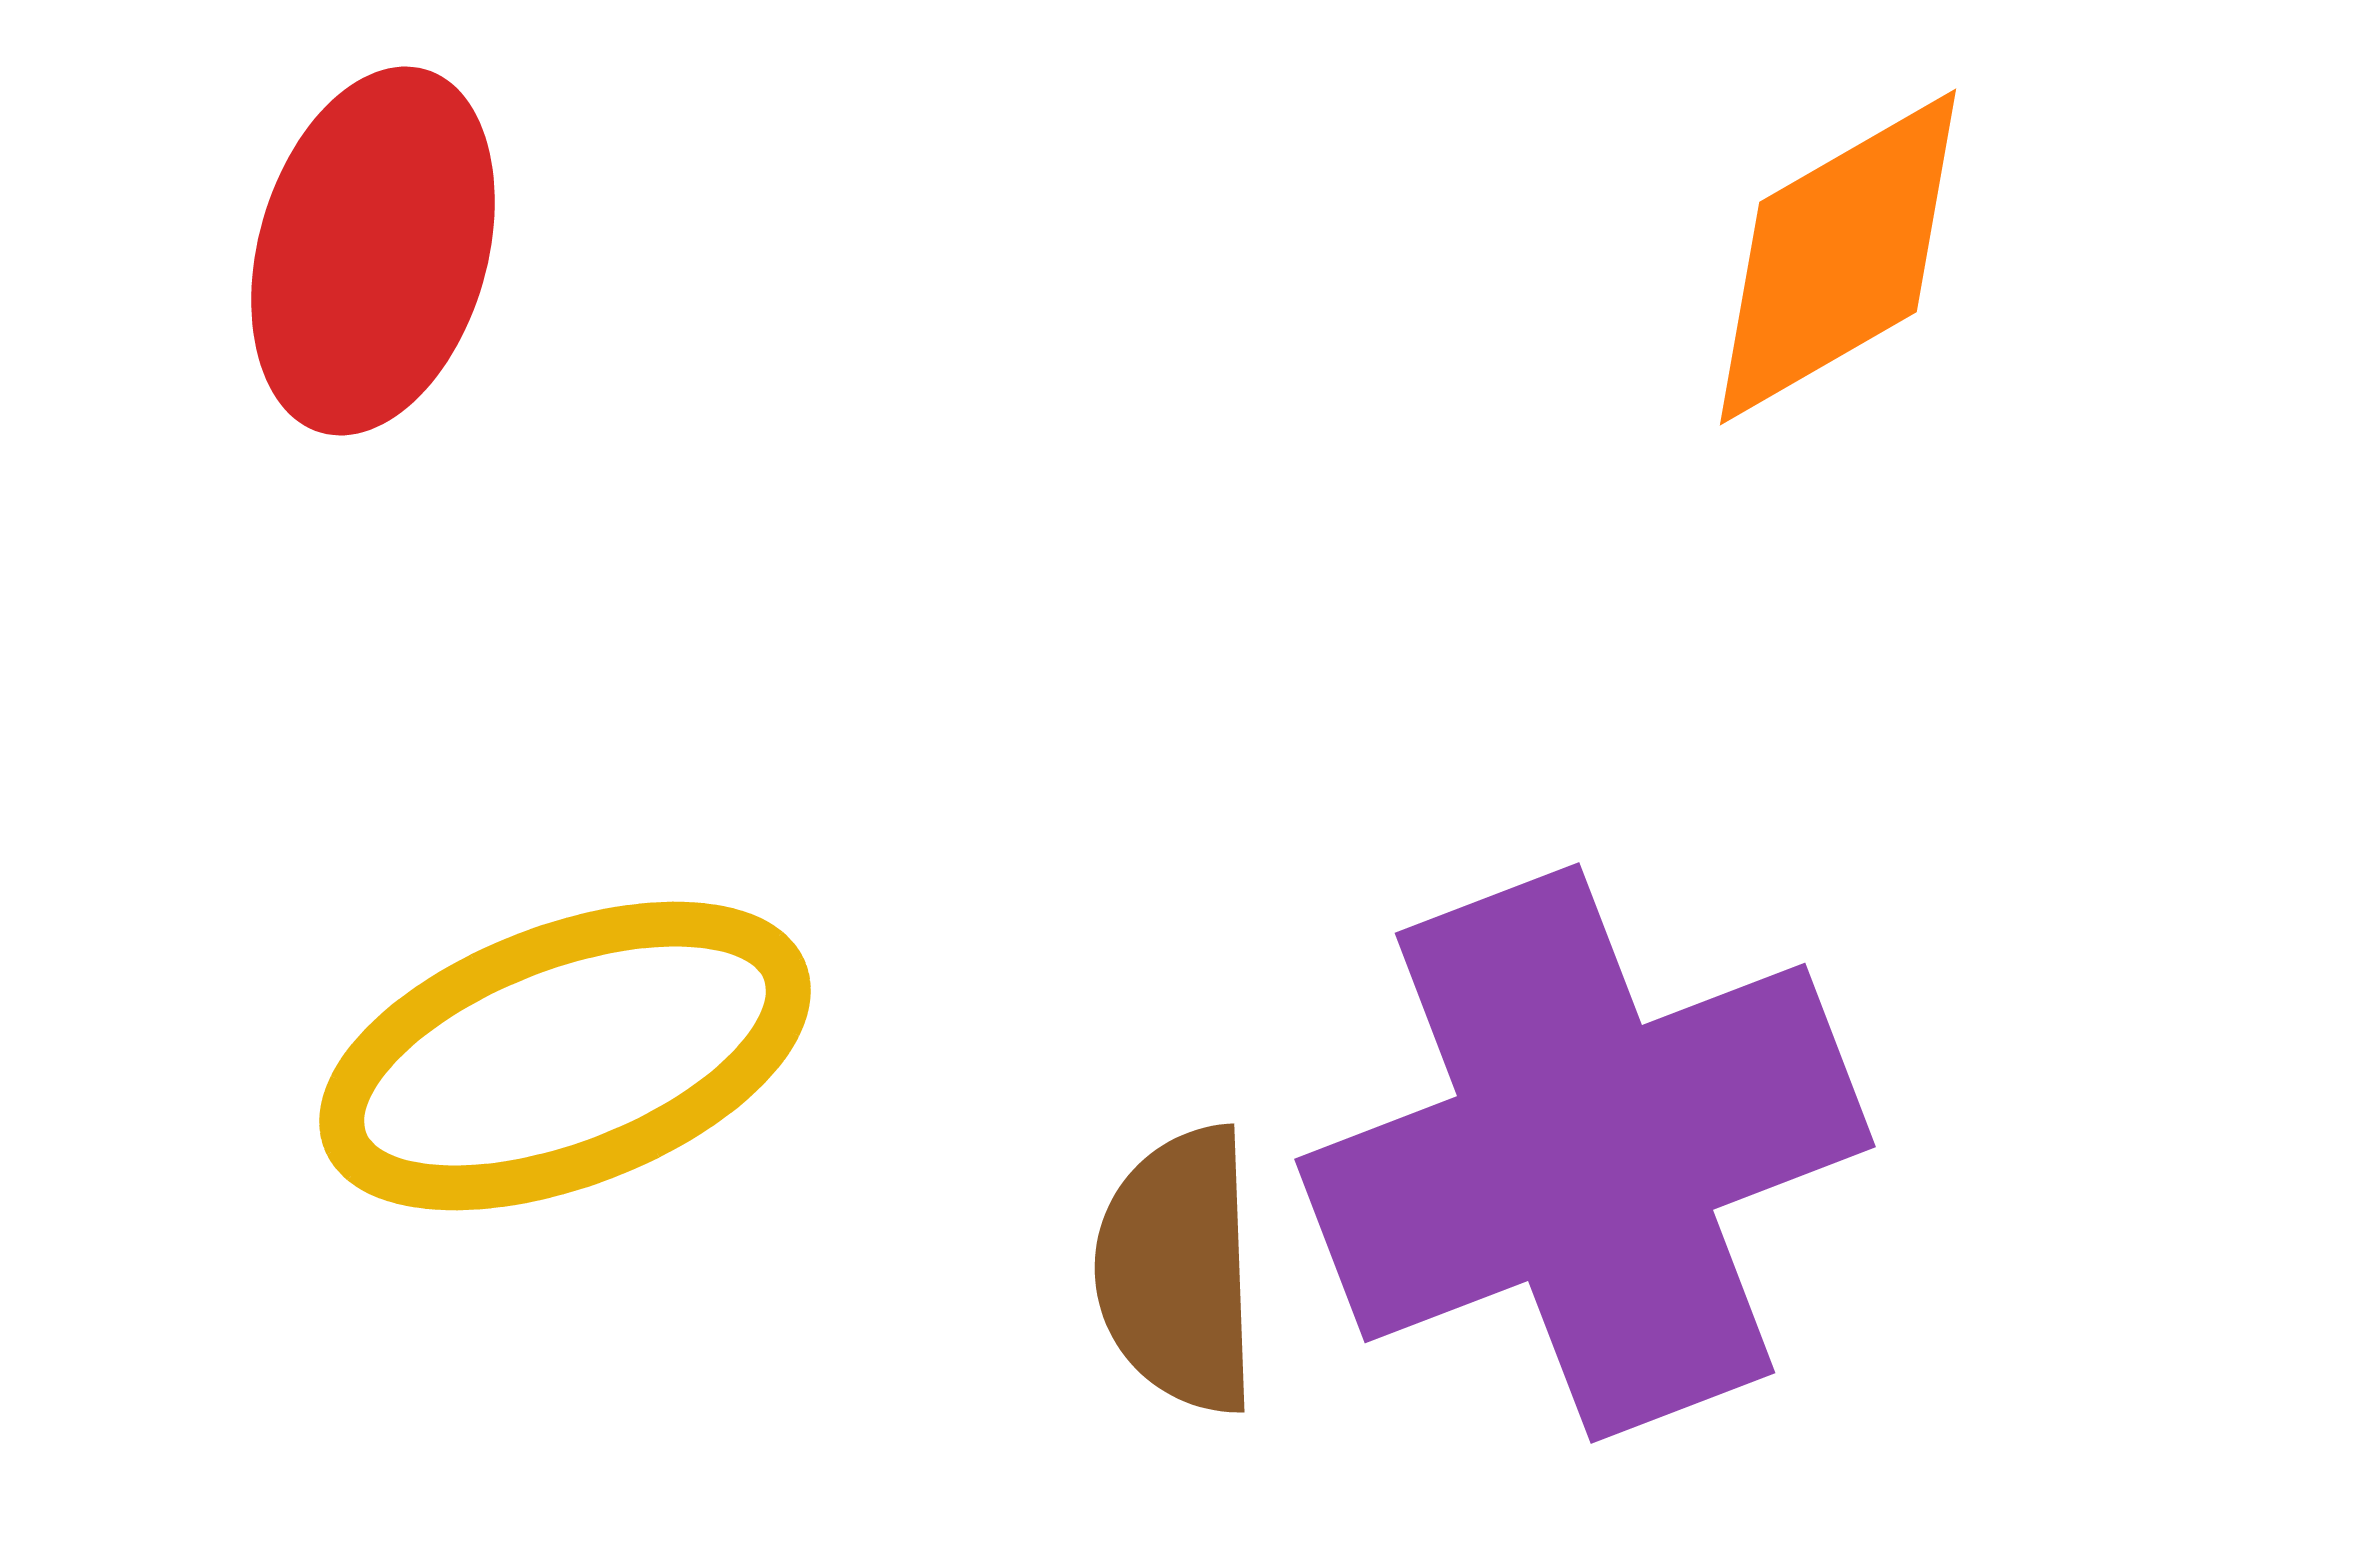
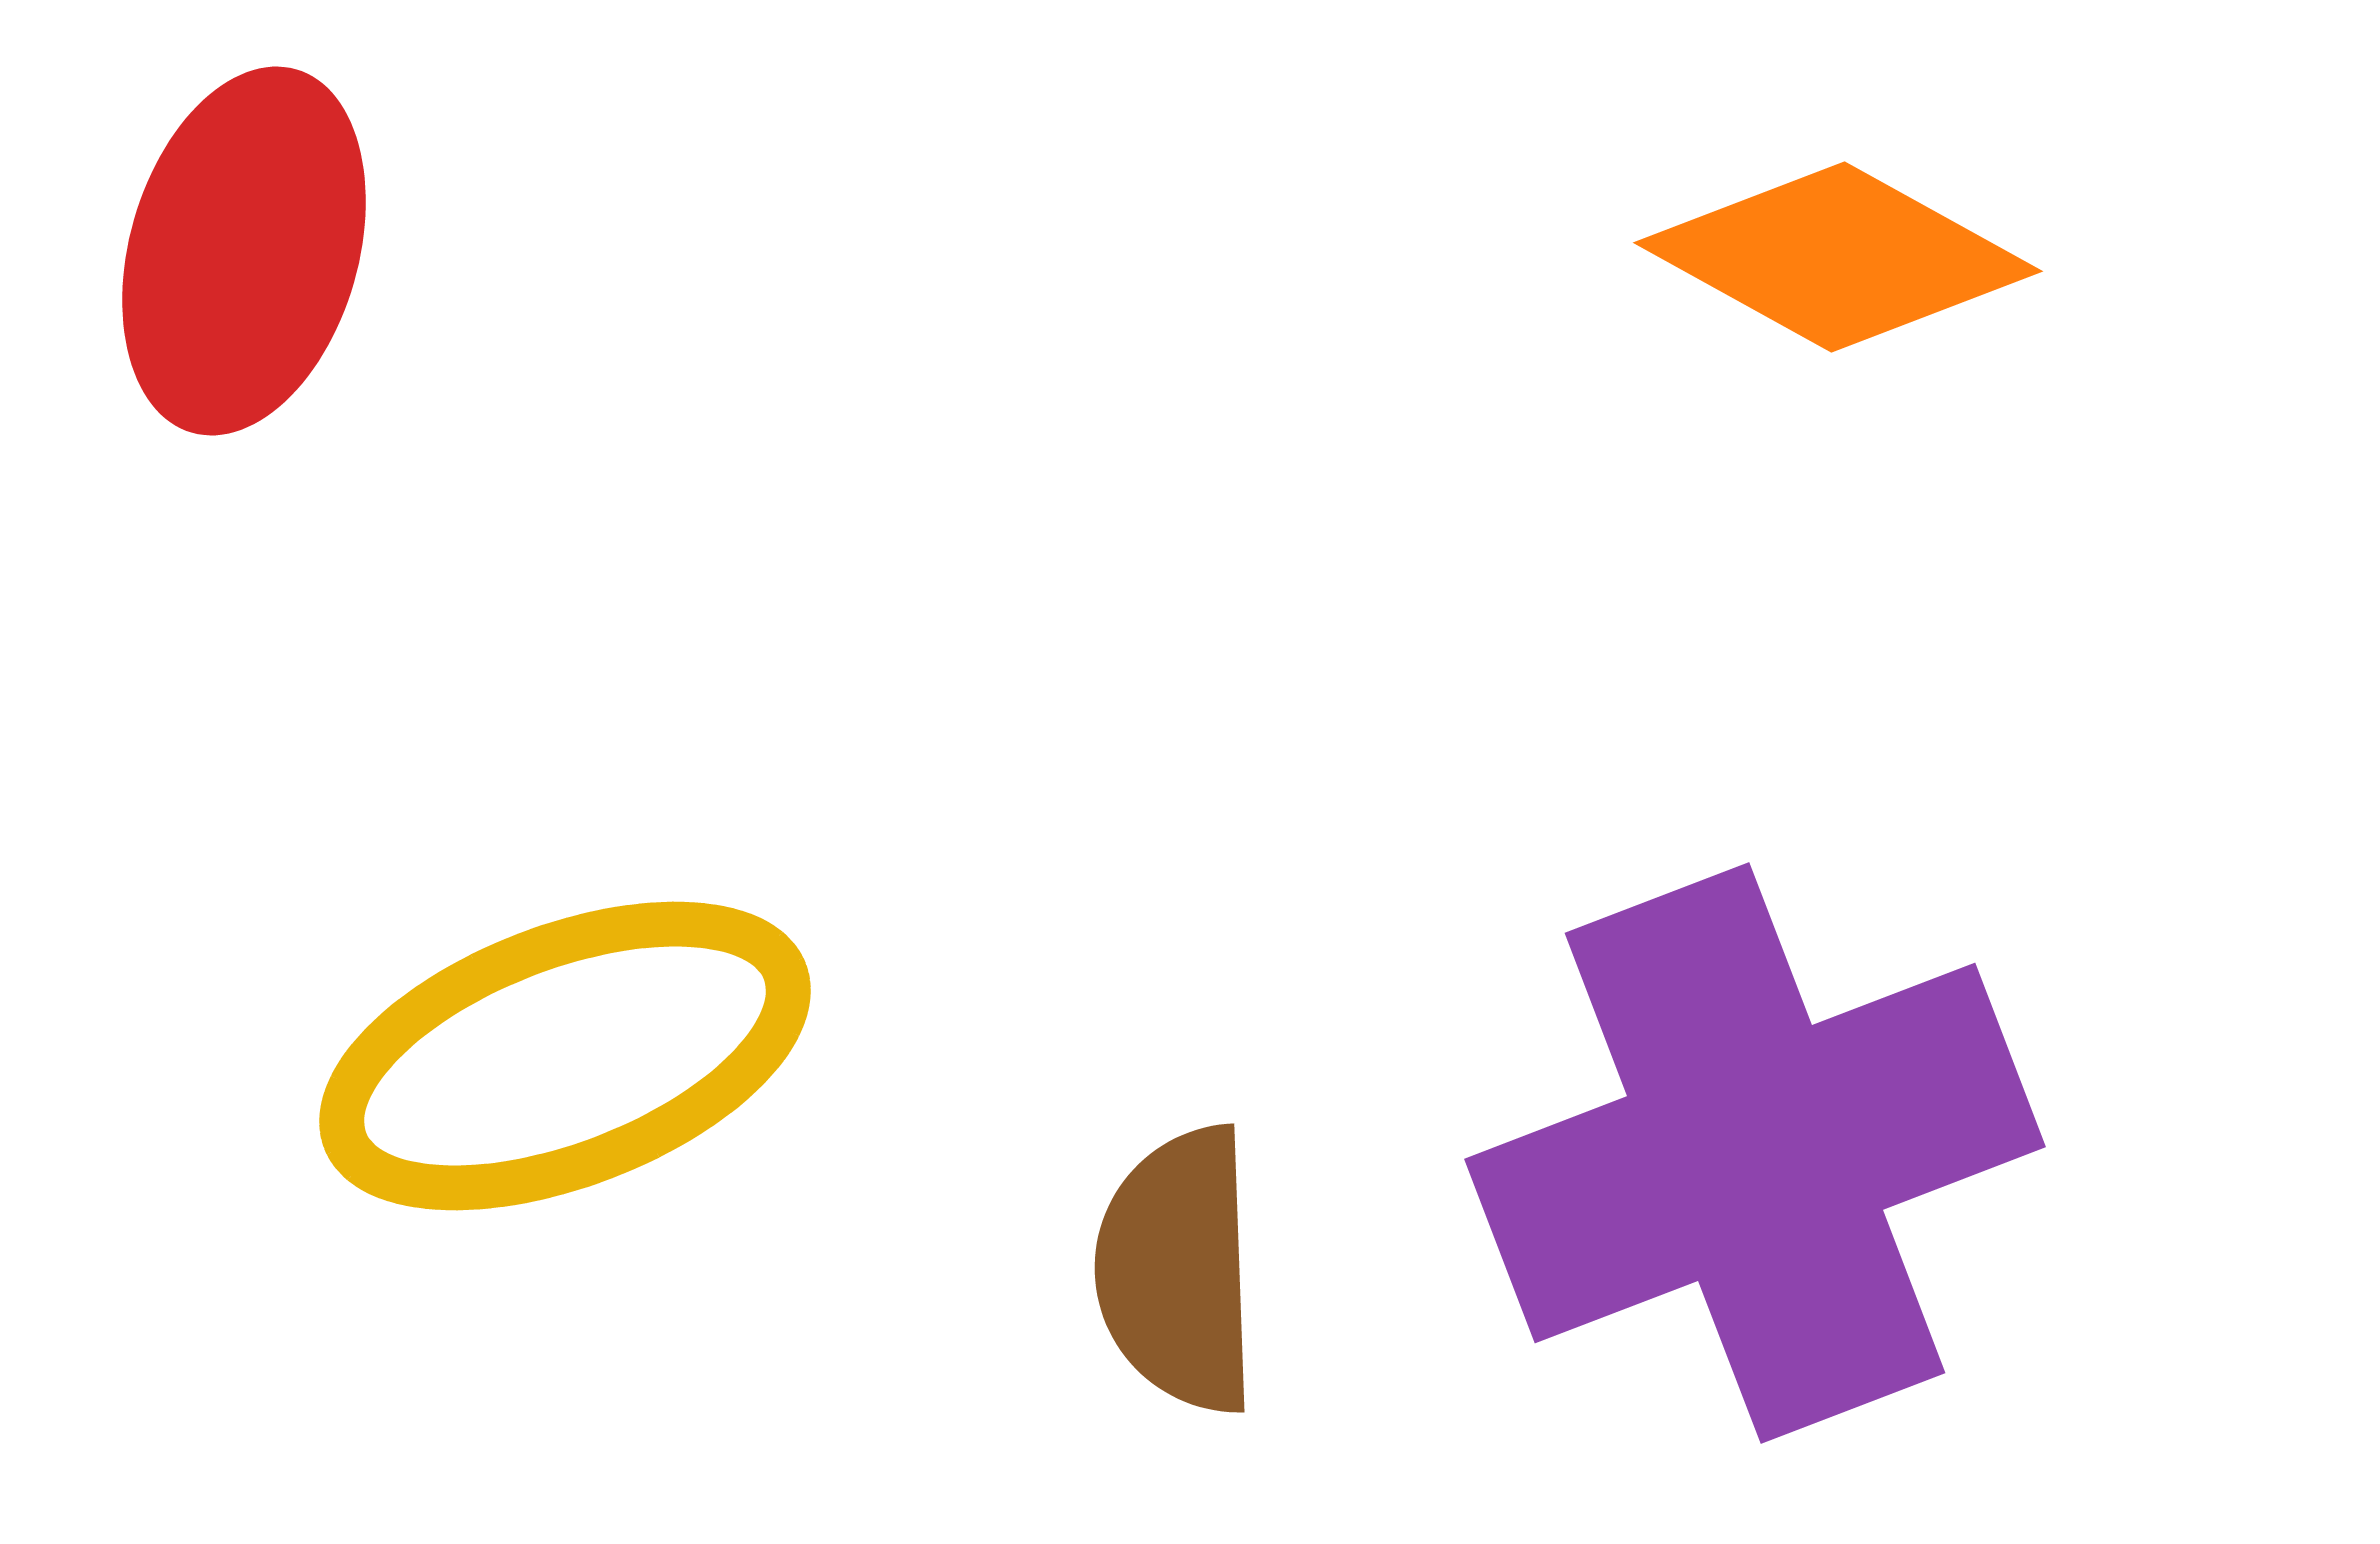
red ellipse: moved 129 px left
orange diamond: rotated 59 degrees clockwise
purple cross: moved 170 px right
